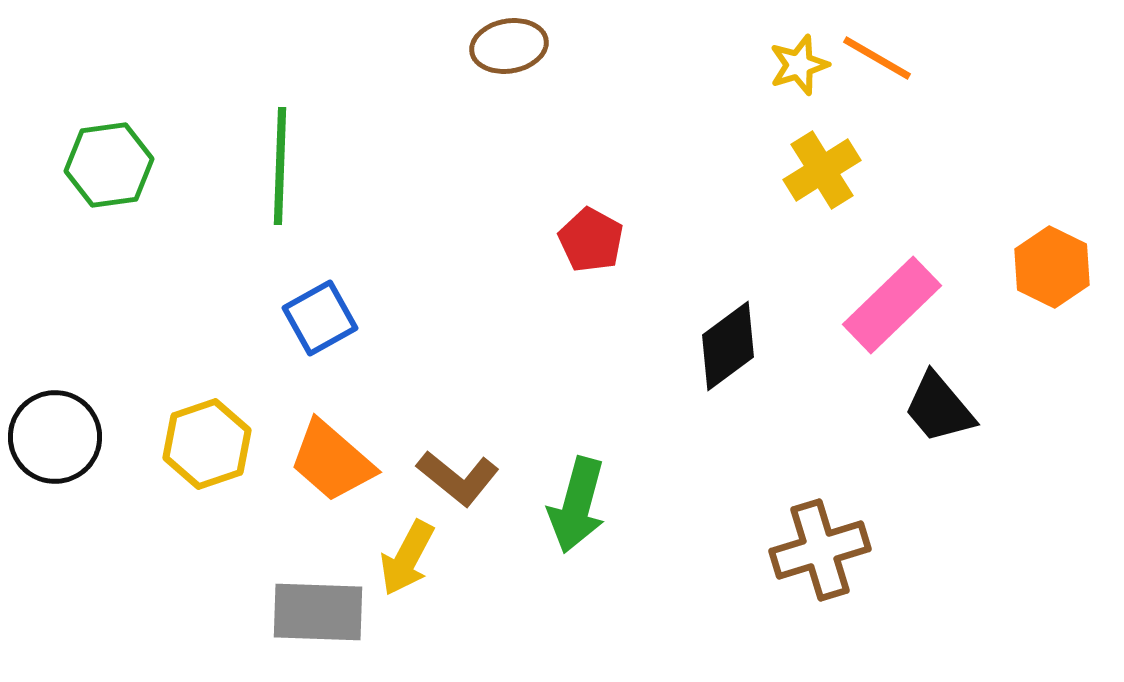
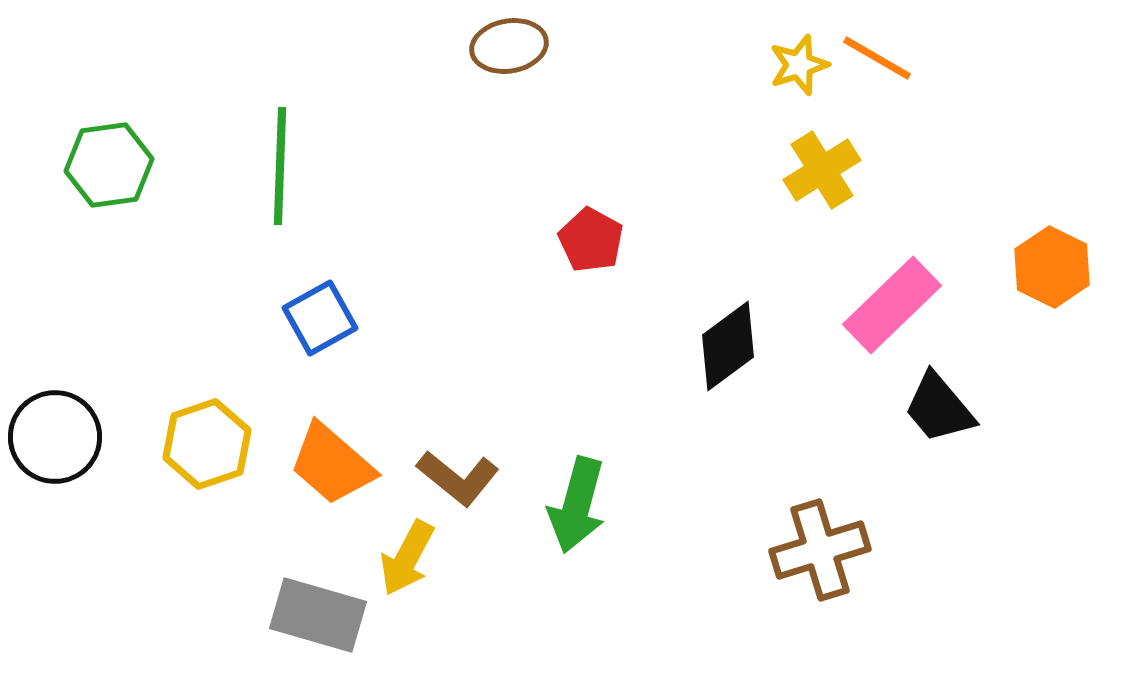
orange trapezoid: moved 3 px down
gray rectangle: moved 3 px down; rotated 14 degrees clockwise
